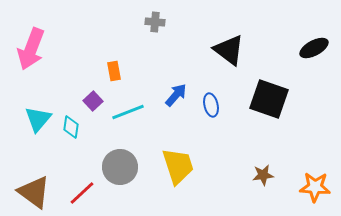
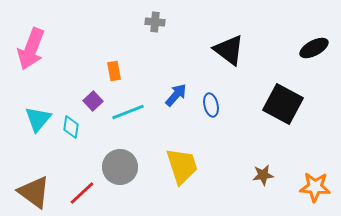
black square: moved 14 px right, 5 px down; rotated 9 degrees clockwise
yellow trapezoid: moved 4 px right
